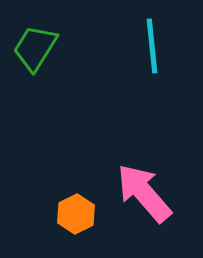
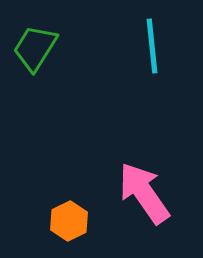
pink arrow: rotated 6 degrees clockwise
orange hexagon: moved 7 px left, 7 px down
